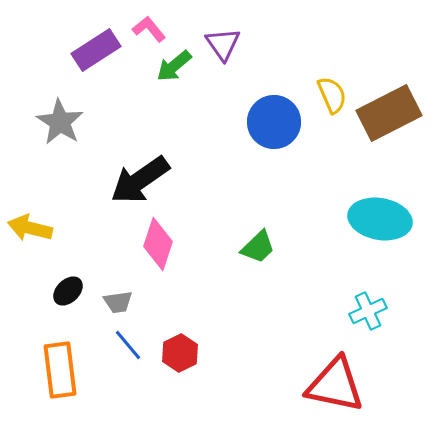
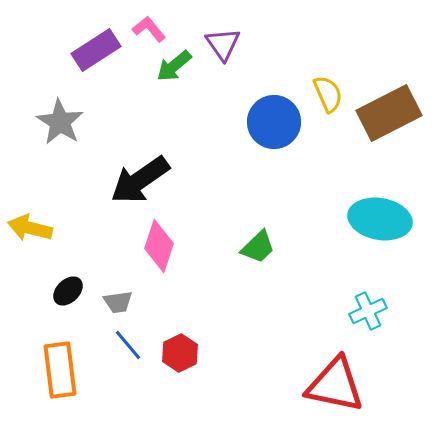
yellow semicircle: moved 4 px left, 1 px up
pink diamond: moved 1 px right, 2 px down
